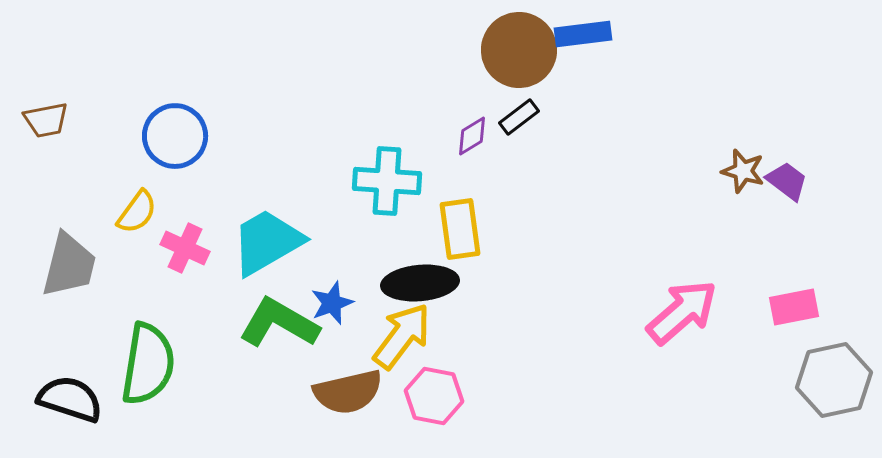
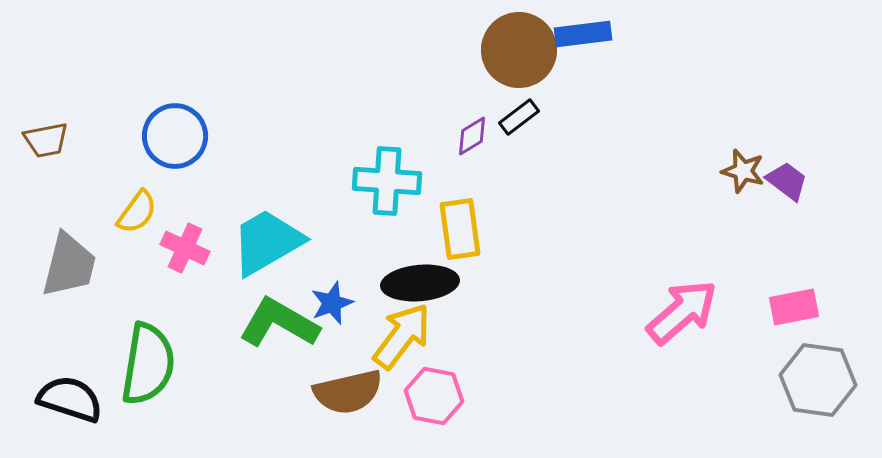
brown trapezoid: moved 20 px down
gray hexagon: moved 16 px left; rotated 20 degrees clockwise
